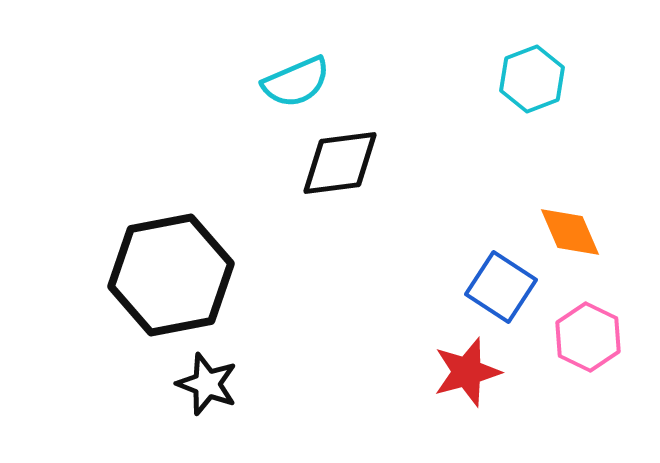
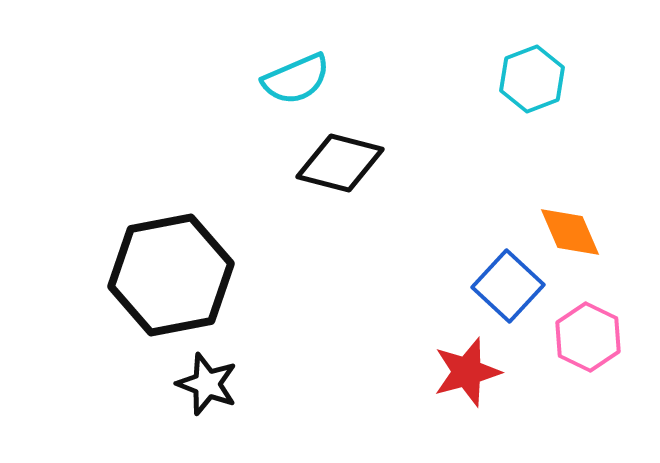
cyan semicircle: moved 3 px up
black diamond: rotated 22 degrees clockwise
blue square: moved 7 px right, 1 px up; rotated 10 degrees clockwise
